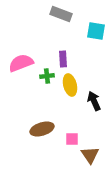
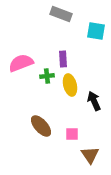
brown ellipse: moved 1 px left, 3 px up; rotated 65 degrees clockwise
pink square: moved 5 px up
